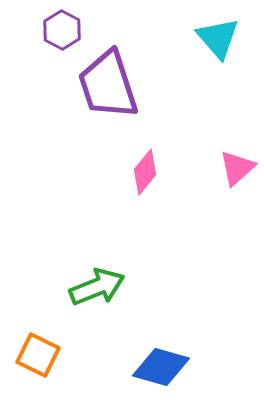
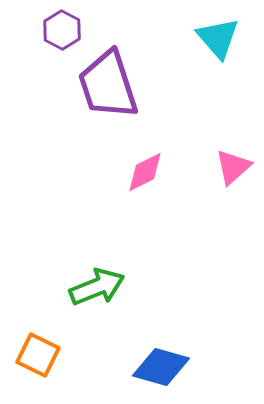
pink triangle: moved 4 px left, 1 px up
pink diamond: rotated 24 degrees clockwise
